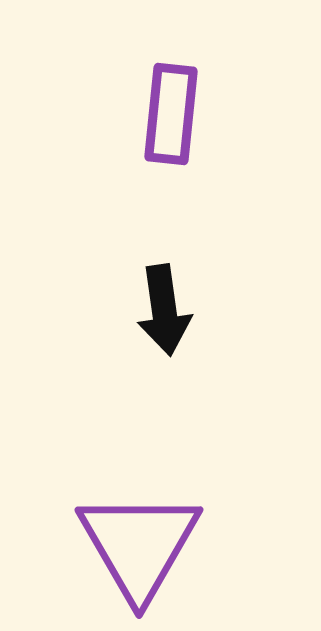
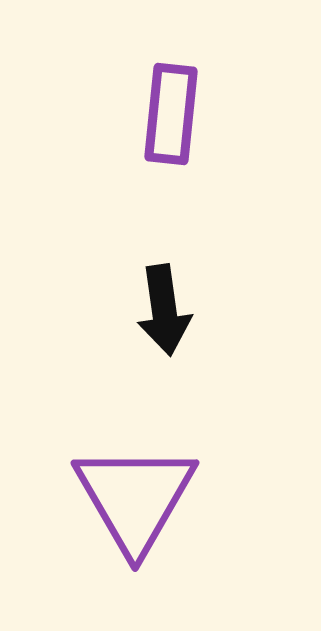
purple triangle: moved 4 px left, 47 px up
